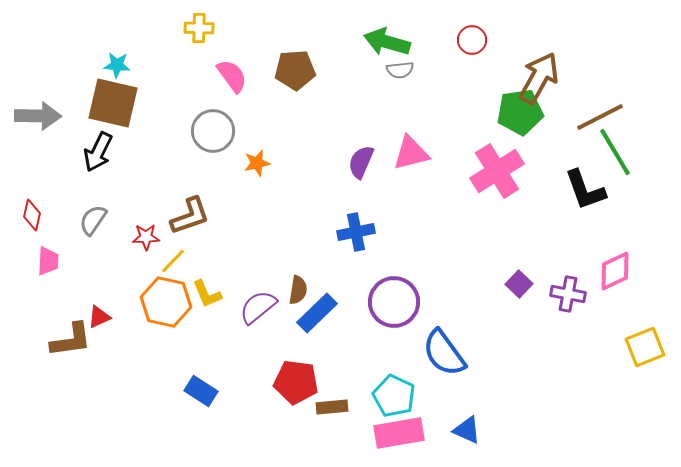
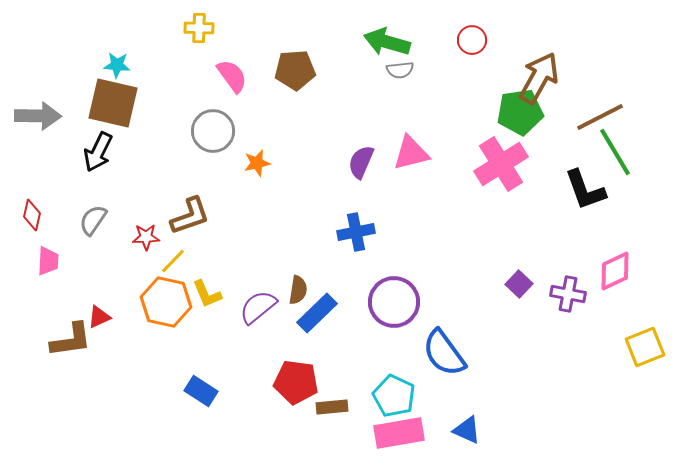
pink cross at (497, 171): moved 4 px right, 7 px up
